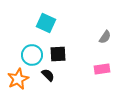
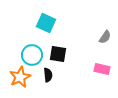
black square: rotated 12 degrees clockwise
pink rectangle: rotated 21 degrees clockwise
black semicircle: rotated 40 degrees clockwise
orange star: moved 2 px right, 2 px up
